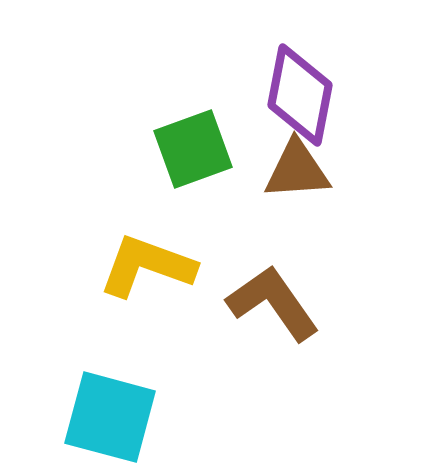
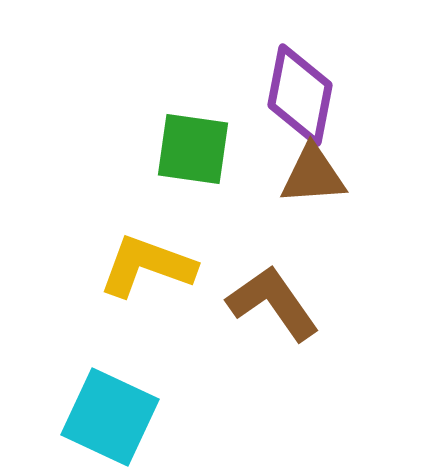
green square: rotated 28 degrees clockwise
brown triangle: moved 16 px right, 5 px down
cyan square: rotated 10 degrees clockwise
